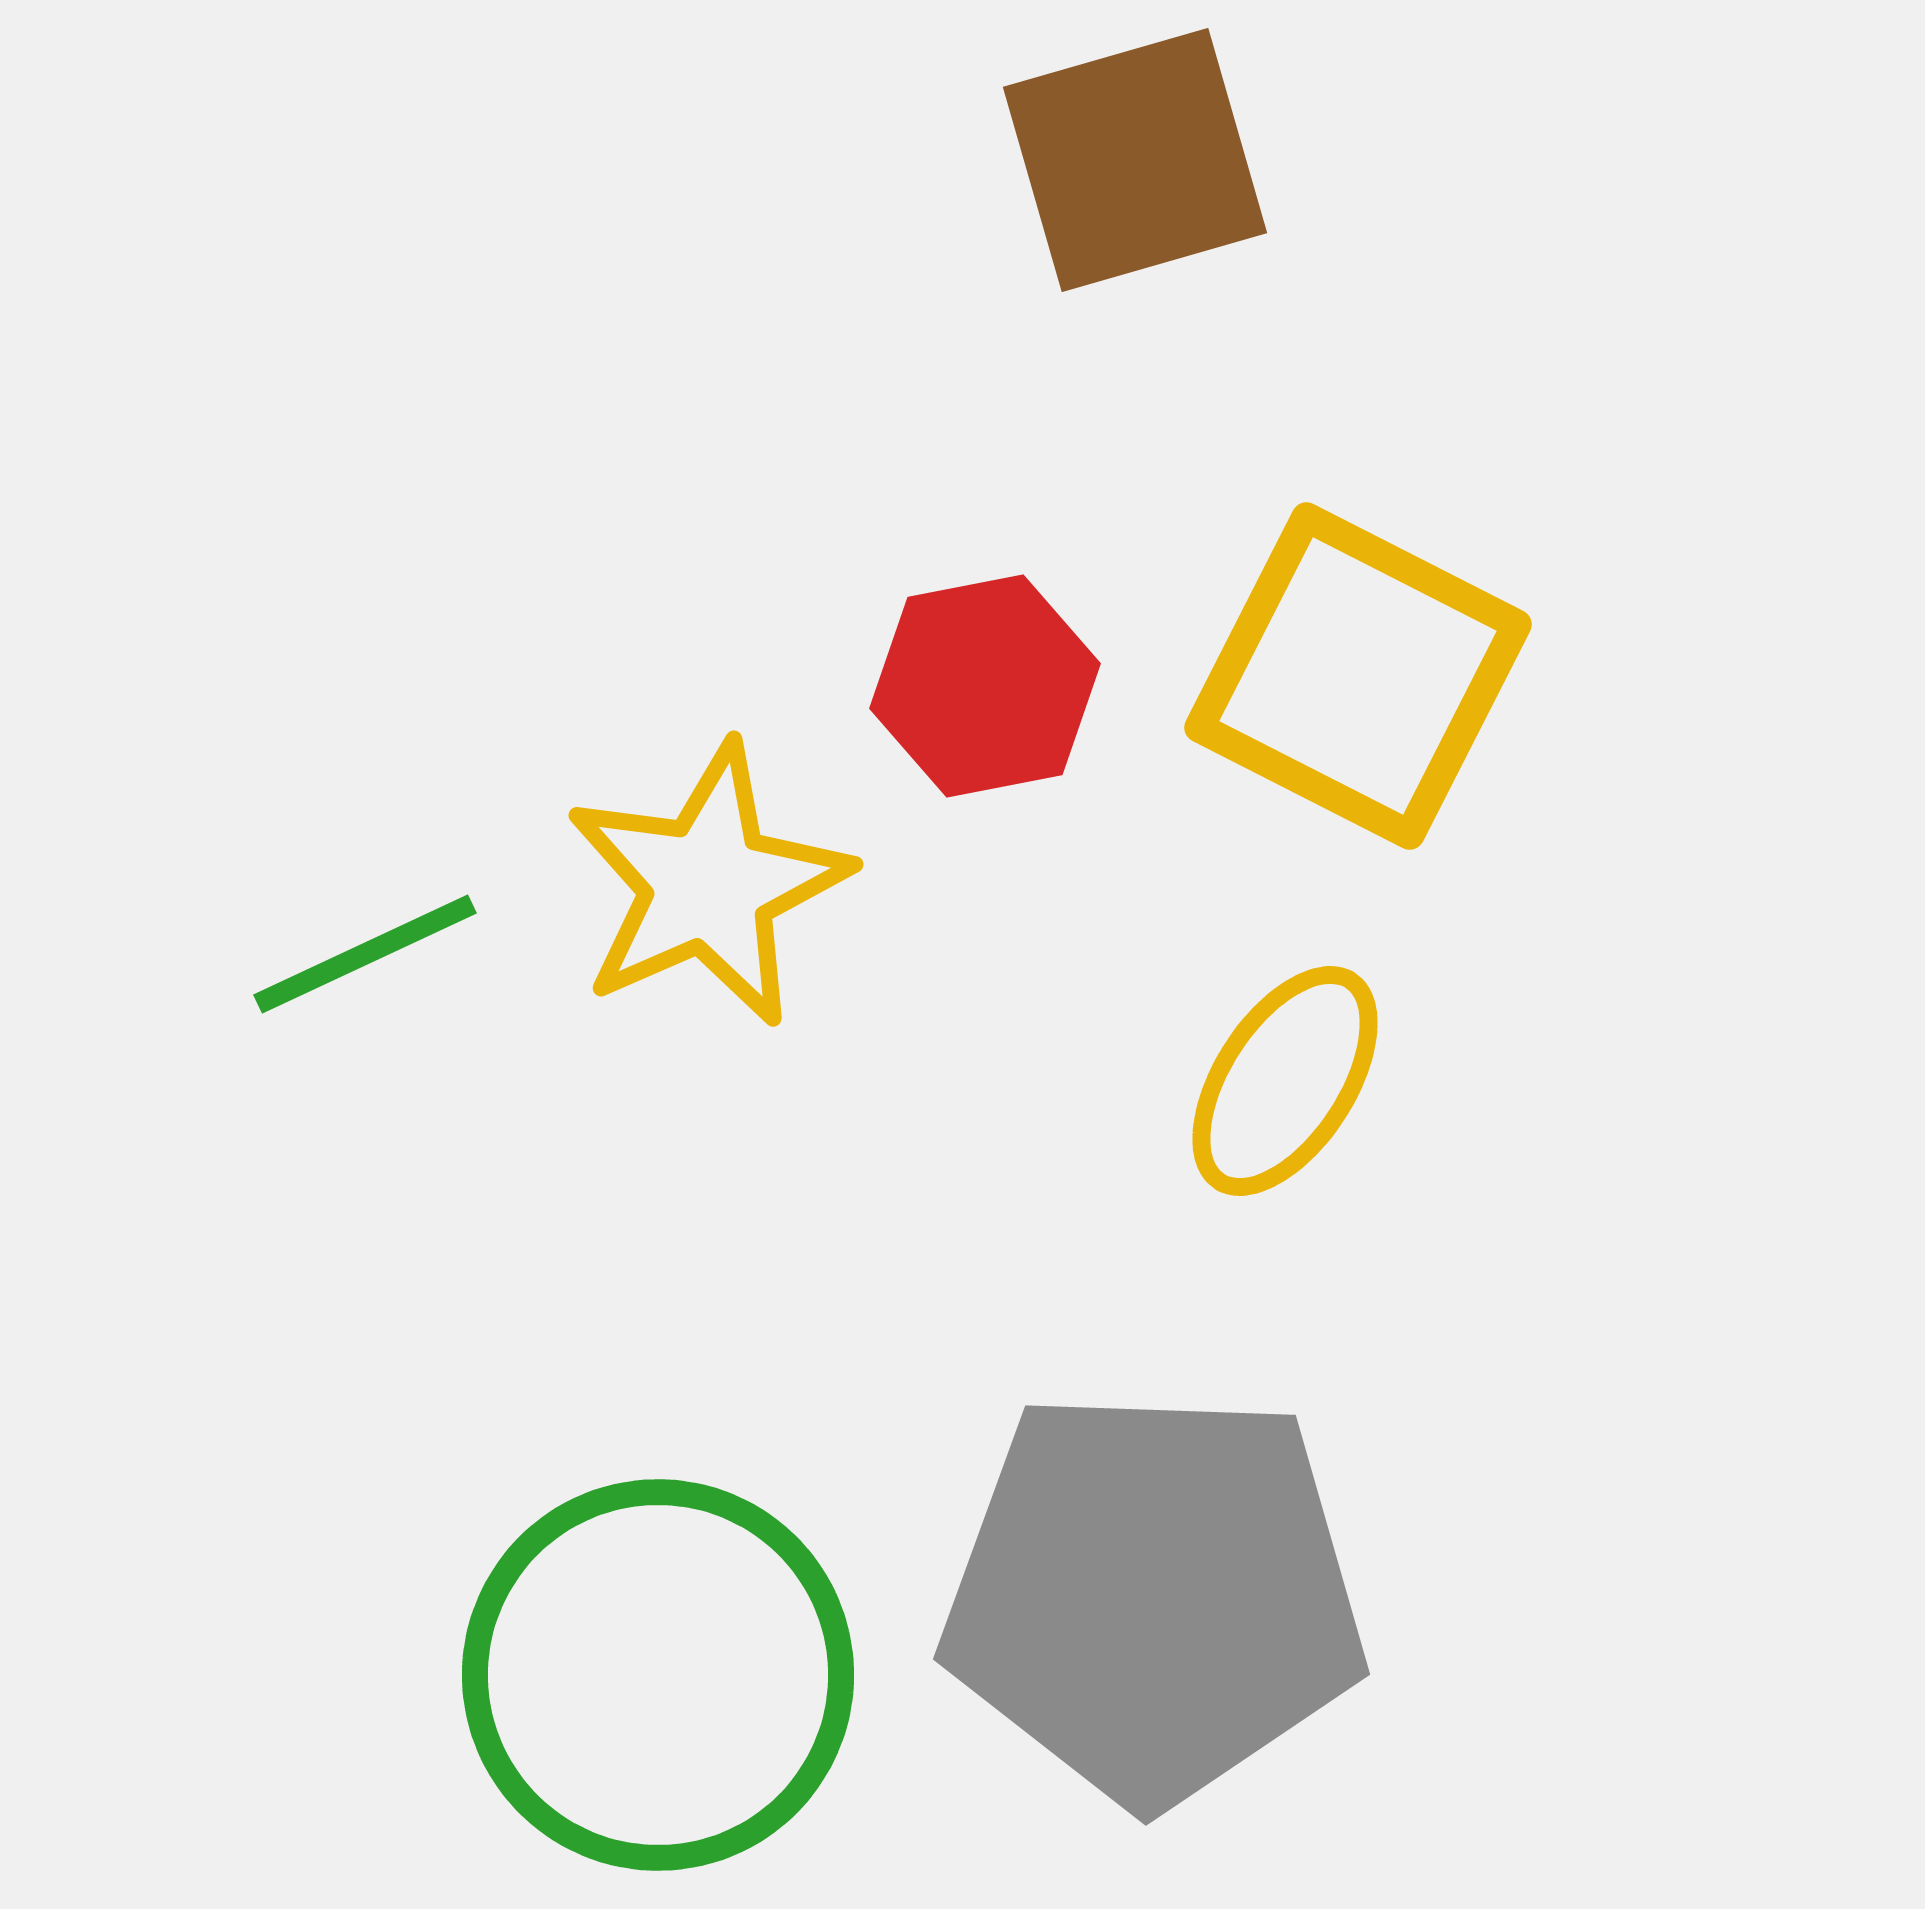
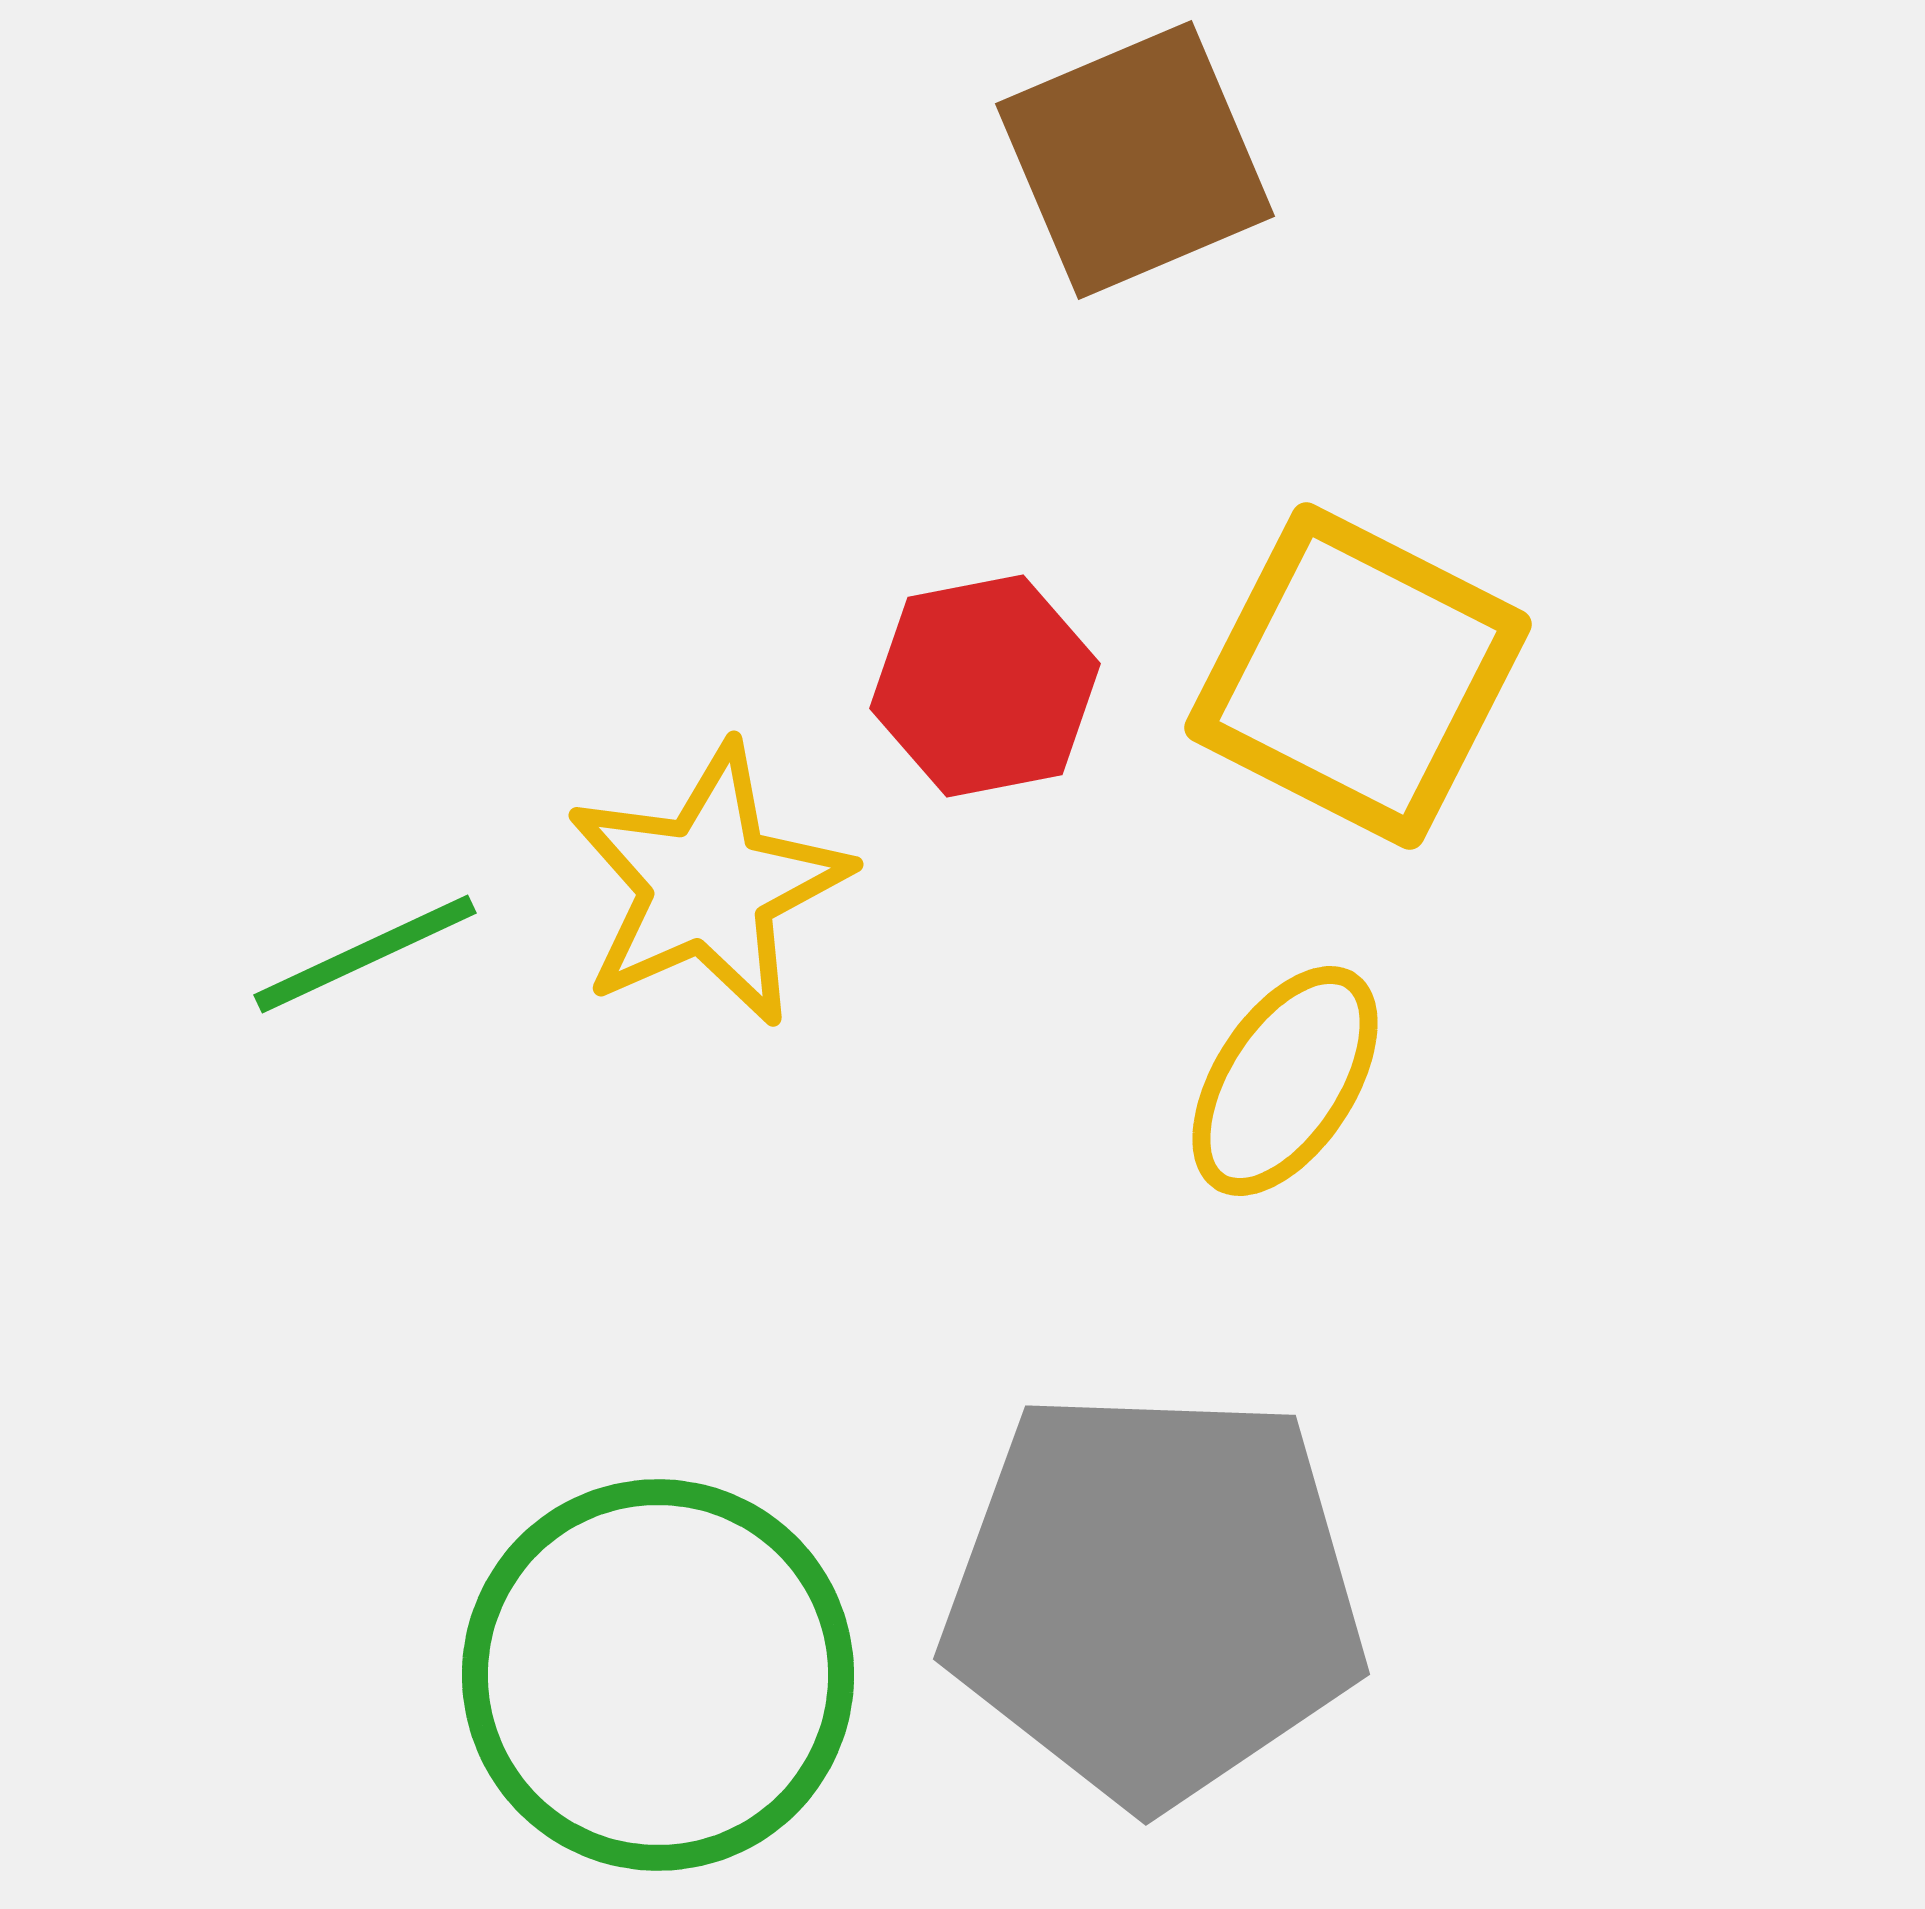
brown square: rotated 7 degrees counterclockwise
